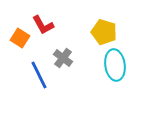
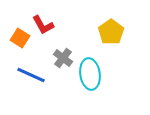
yellow pentagon: moved 7 px right; rotated 20 degrees clockwise
cyan ellipse: moved 25 px left, 9 px down
blue line: moved 8 px left; rotated 40 degrees counterclockwise
